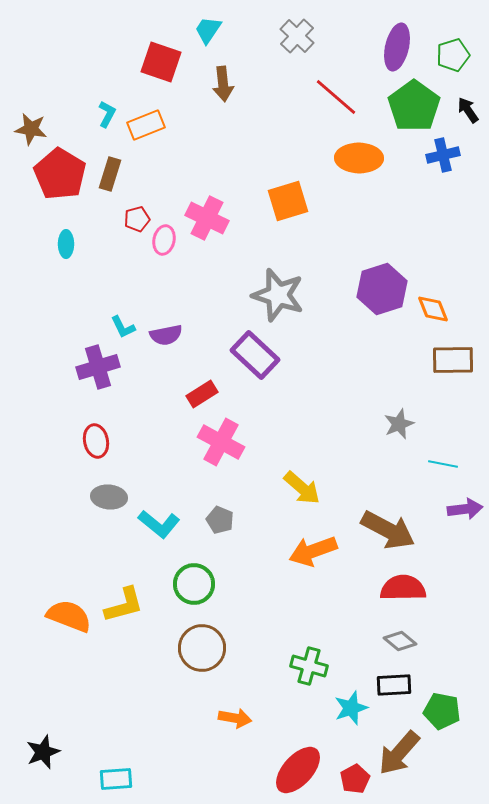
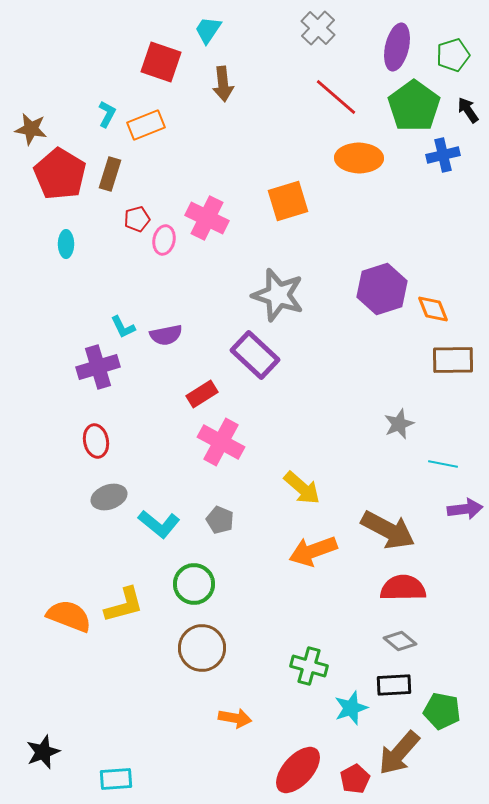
gray cross at (297, 36): moved 21 px right, 8 px up
gray ellipse at (109, 497): rotated 24 degrees counterclockwise
